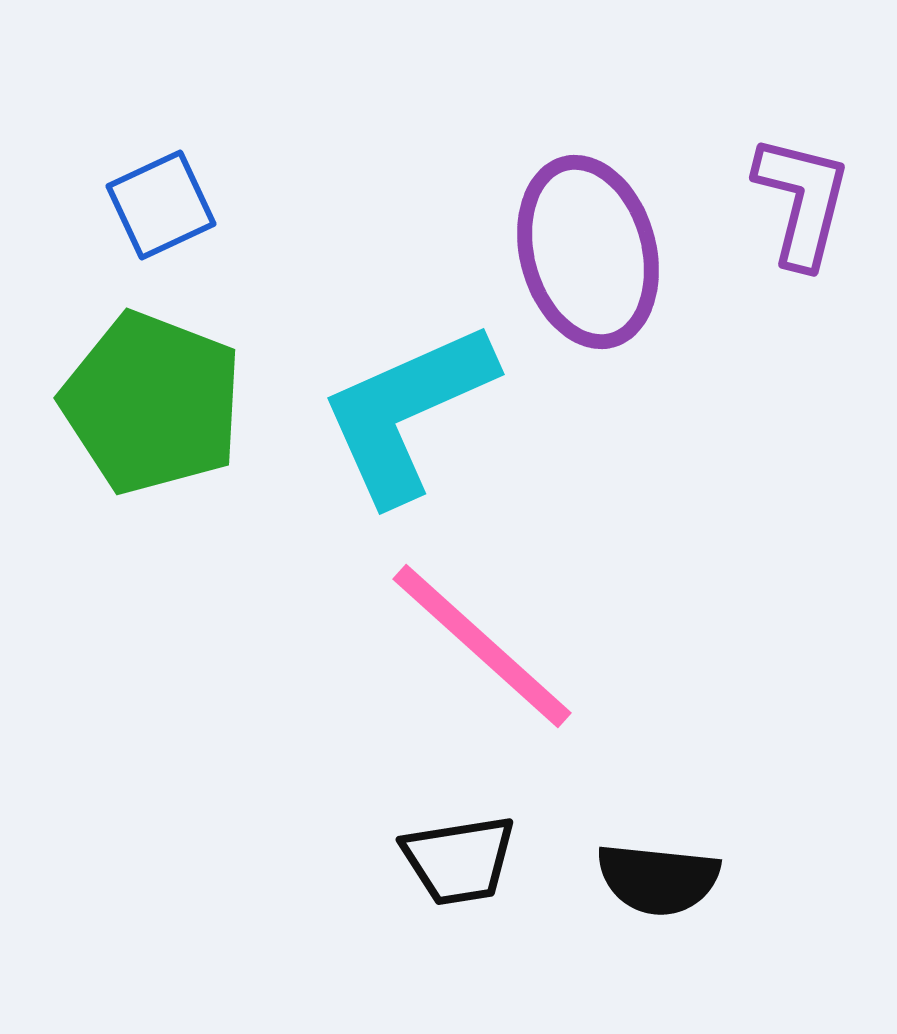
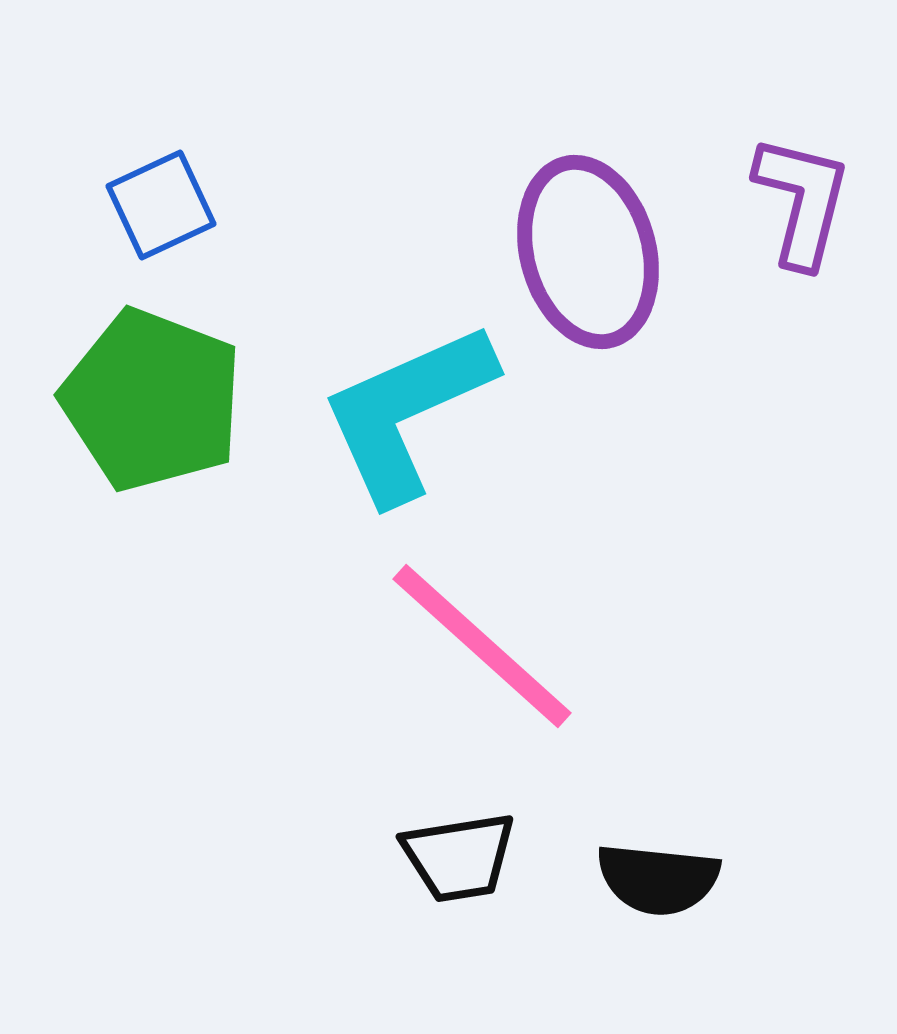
green pentagon: moved 3 px up
black trapezoid: moved 3 px up
